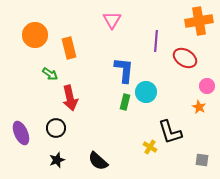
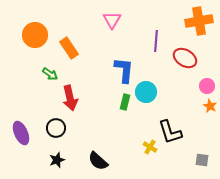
orange rectangle: rotated 20 degrees counterclockwise
orange star: moved 11 px right, 1 px up
